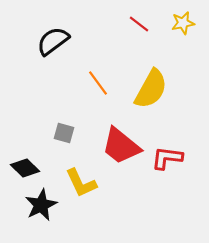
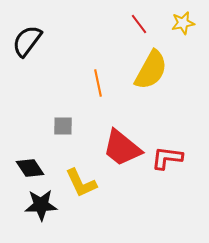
red line: rotated 15 degrees clockwise
black semicircle: moved 26 px left; rotated 16 degrees counterclockwise
orange line: rotated 24 degrees clockwise
yellow semicircle: moved 19 px up
gray square: moved 1 px left, 7 px up; rotated 15 degrees counterclockwise
red trapezoid: moved 1 px right, 2 px down
black diamond: moved 5 px right; rotated 12 degrees clockwise
black star: rotated 24 degrees clockwise
